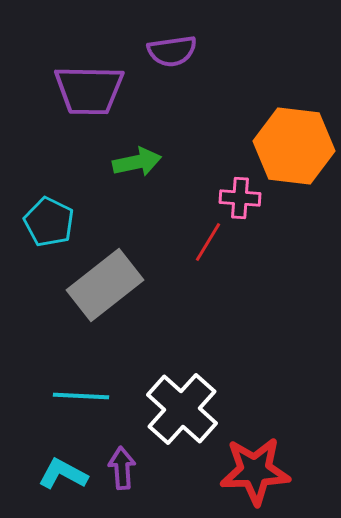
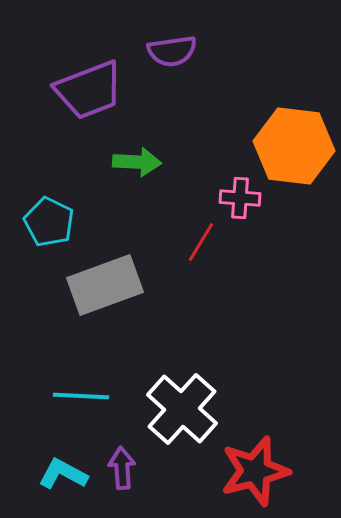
purple trapezoid: rotated 22 degrees counterclockwise
green arrow: rotated 15 degrees clockwise
red line: moved 7 px left
gray rectangle: rotated 18 degrees clockwise
red star: rotated 12 degrees counterclockwise
